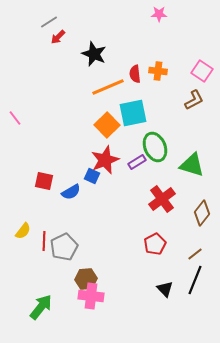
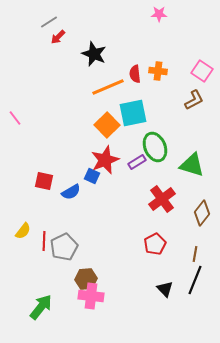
brown line: rotated 42 degrees counterclockwise
